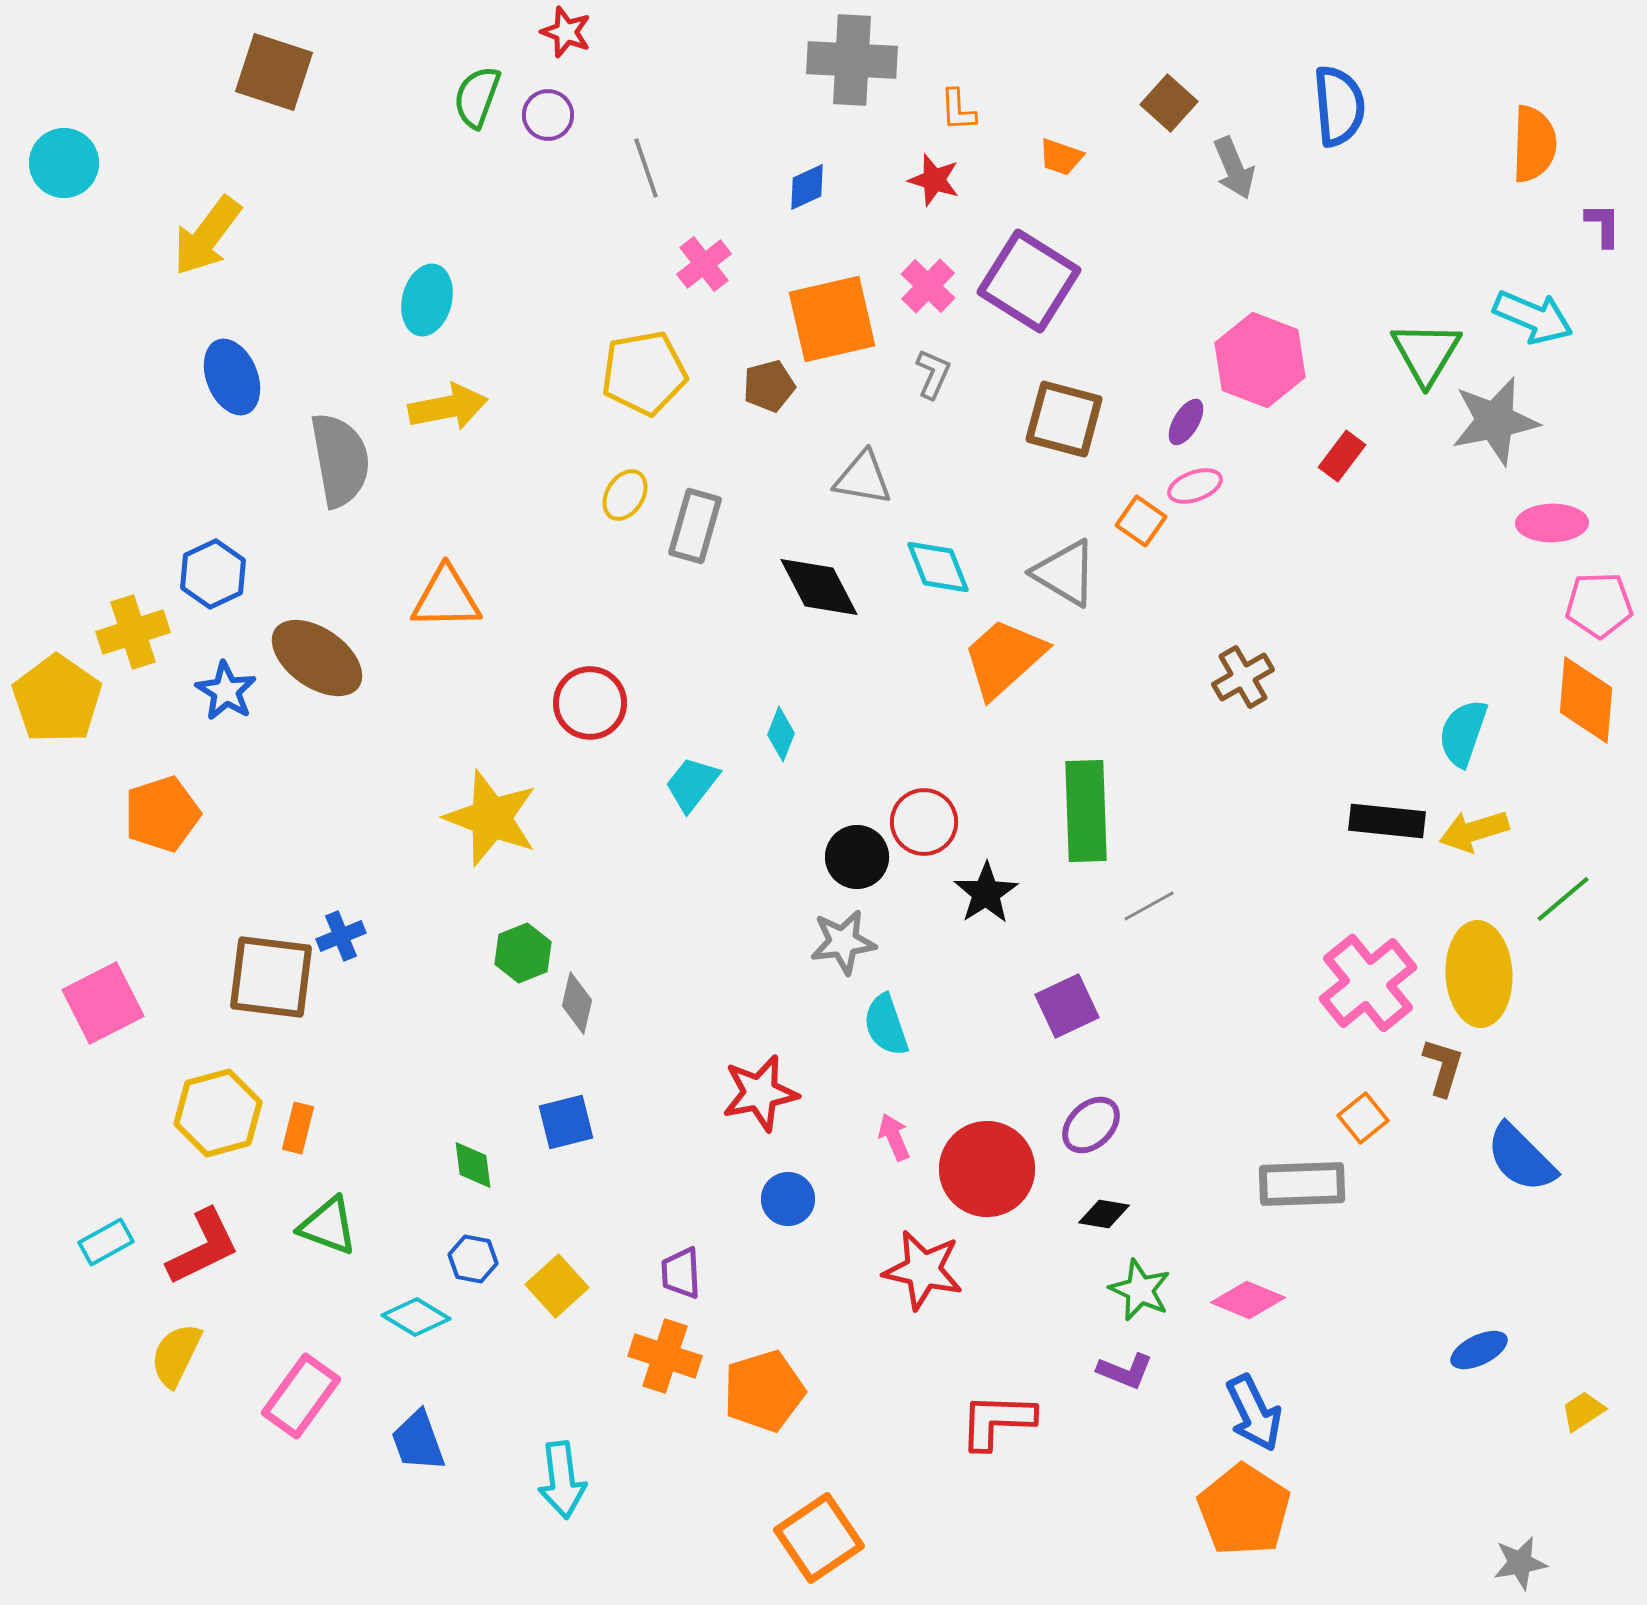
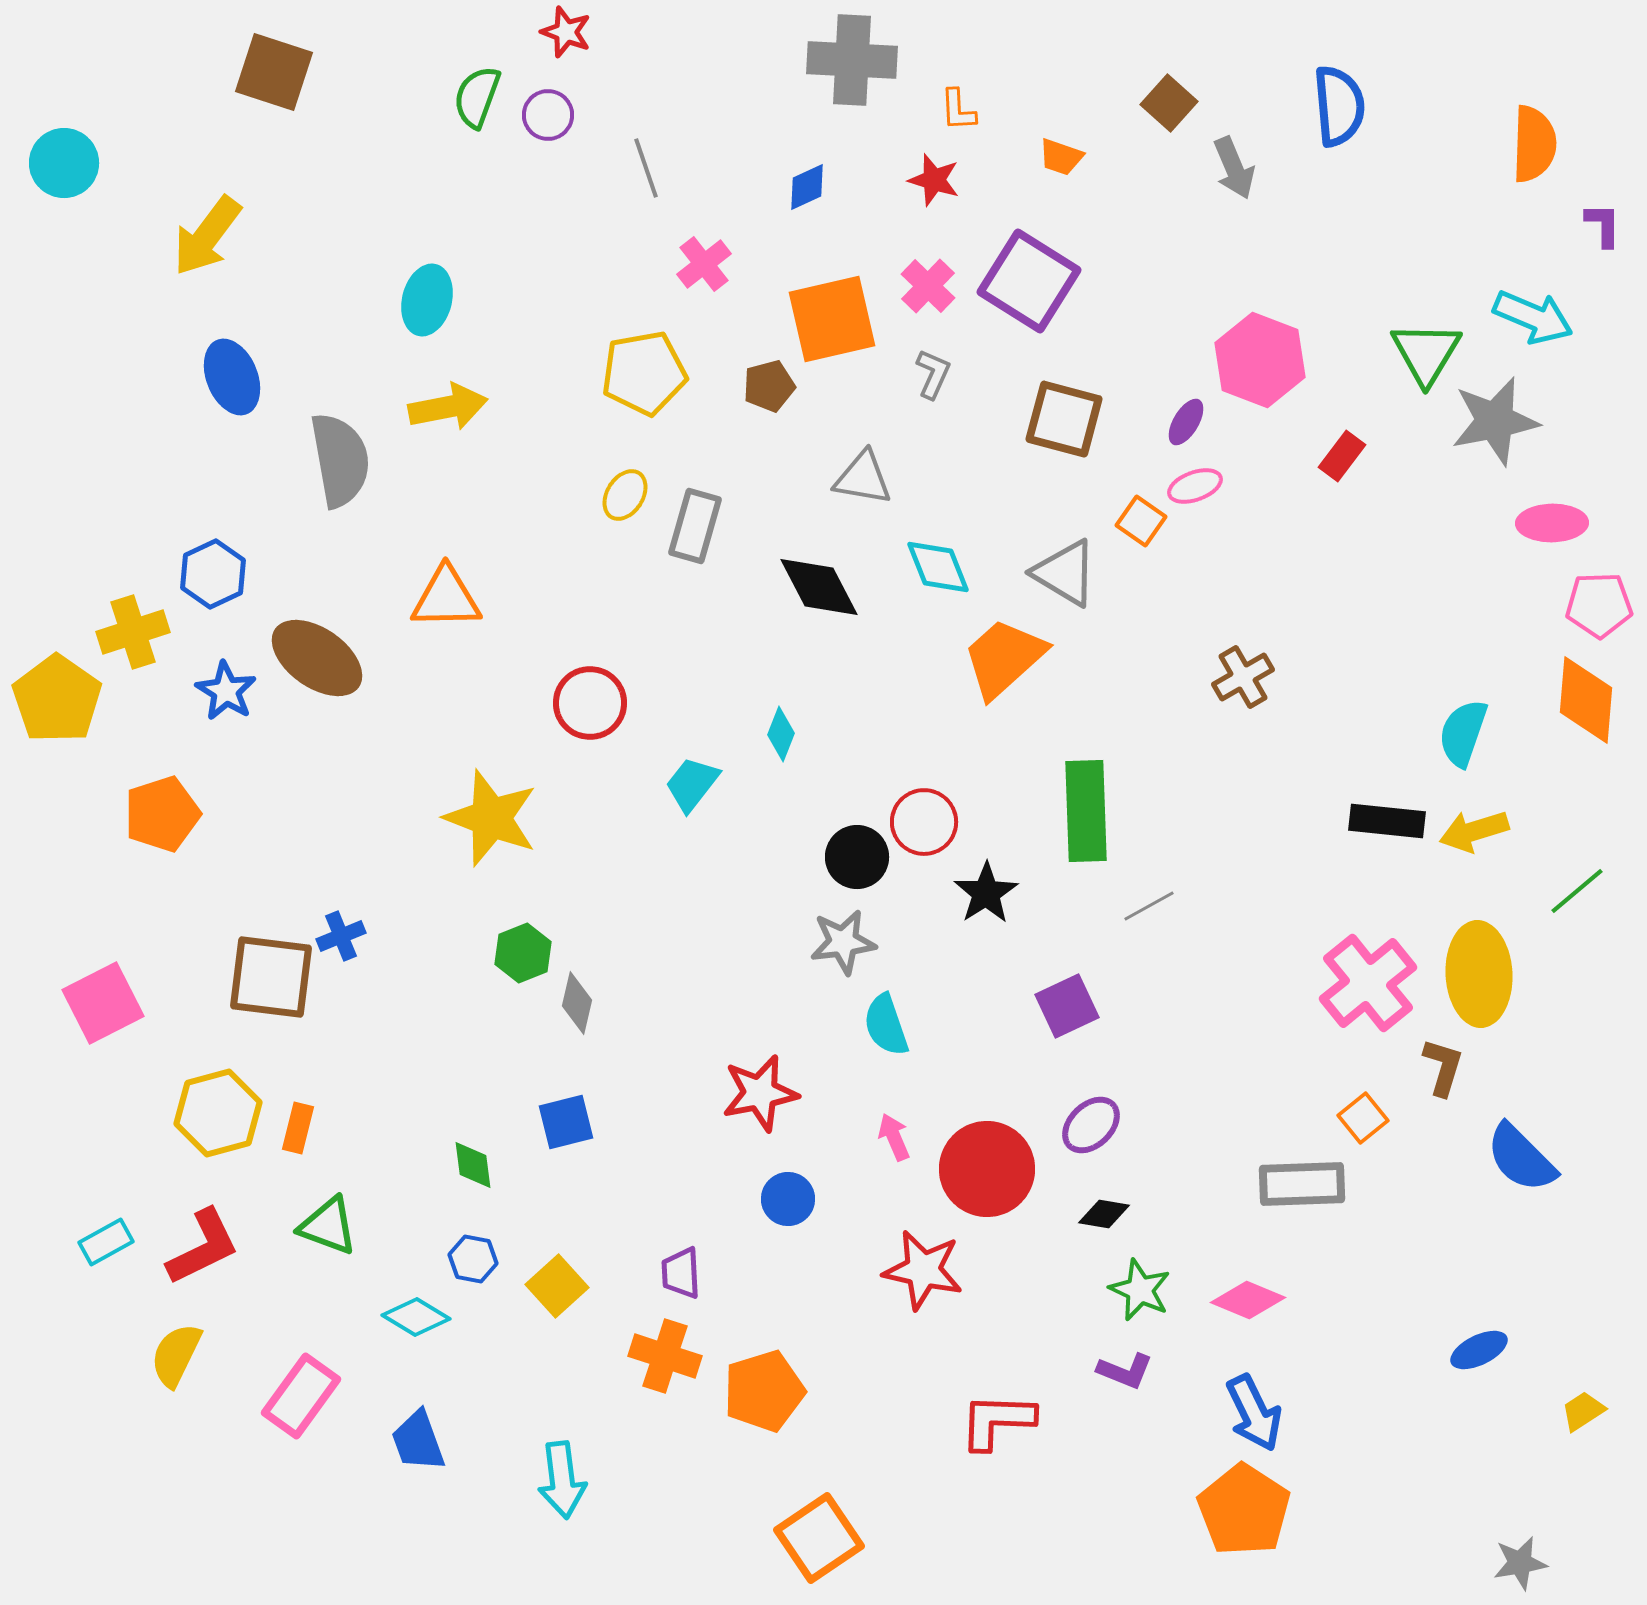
green line at (1563, 899): moved 14 px right, 8 px up
